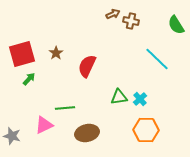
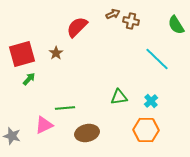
red semicircle: moved 10 px left, 39 px up; rotated 20 degrees clockwise
cyan cross: moved 11 px right, 2 px down
